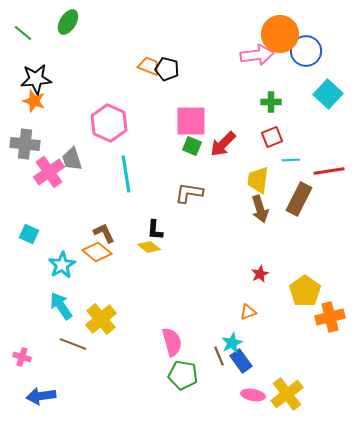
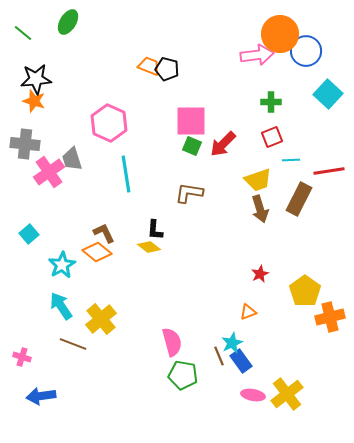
yellow trapezoid at (258, 180): rotated 116 degrees counterclockwise
cyan square at (29, 234): rotated 24 degrees clockwise
